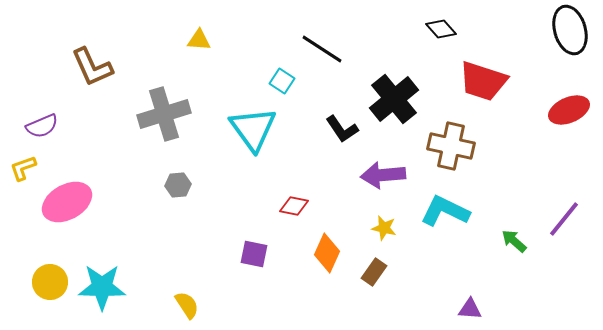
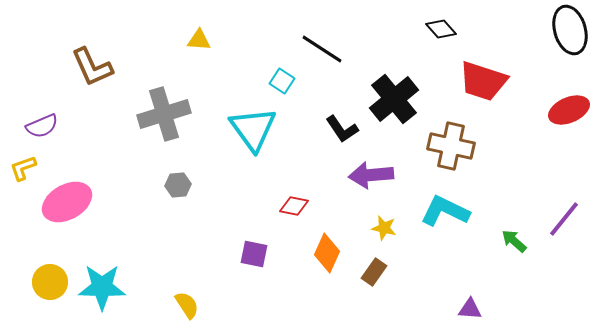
purple arrow: moved 12 px left
